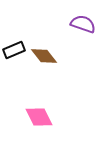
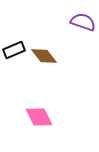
purple semicircle: moved 2 px up
